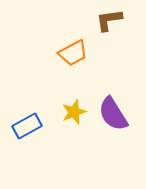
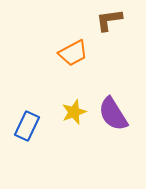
blue rectangle: rotated 36 degrees counterclockwise
